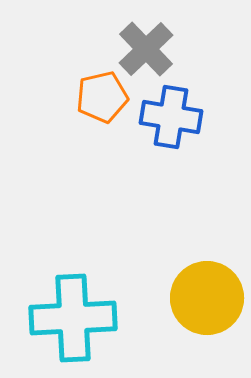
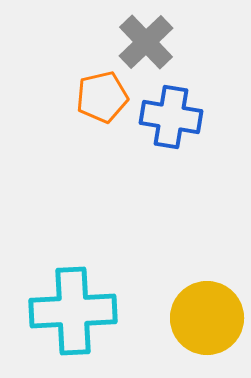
gray cross: moved 7 px up
yellow circle: moved 20 px down
cyan cross: moved 7 px up
